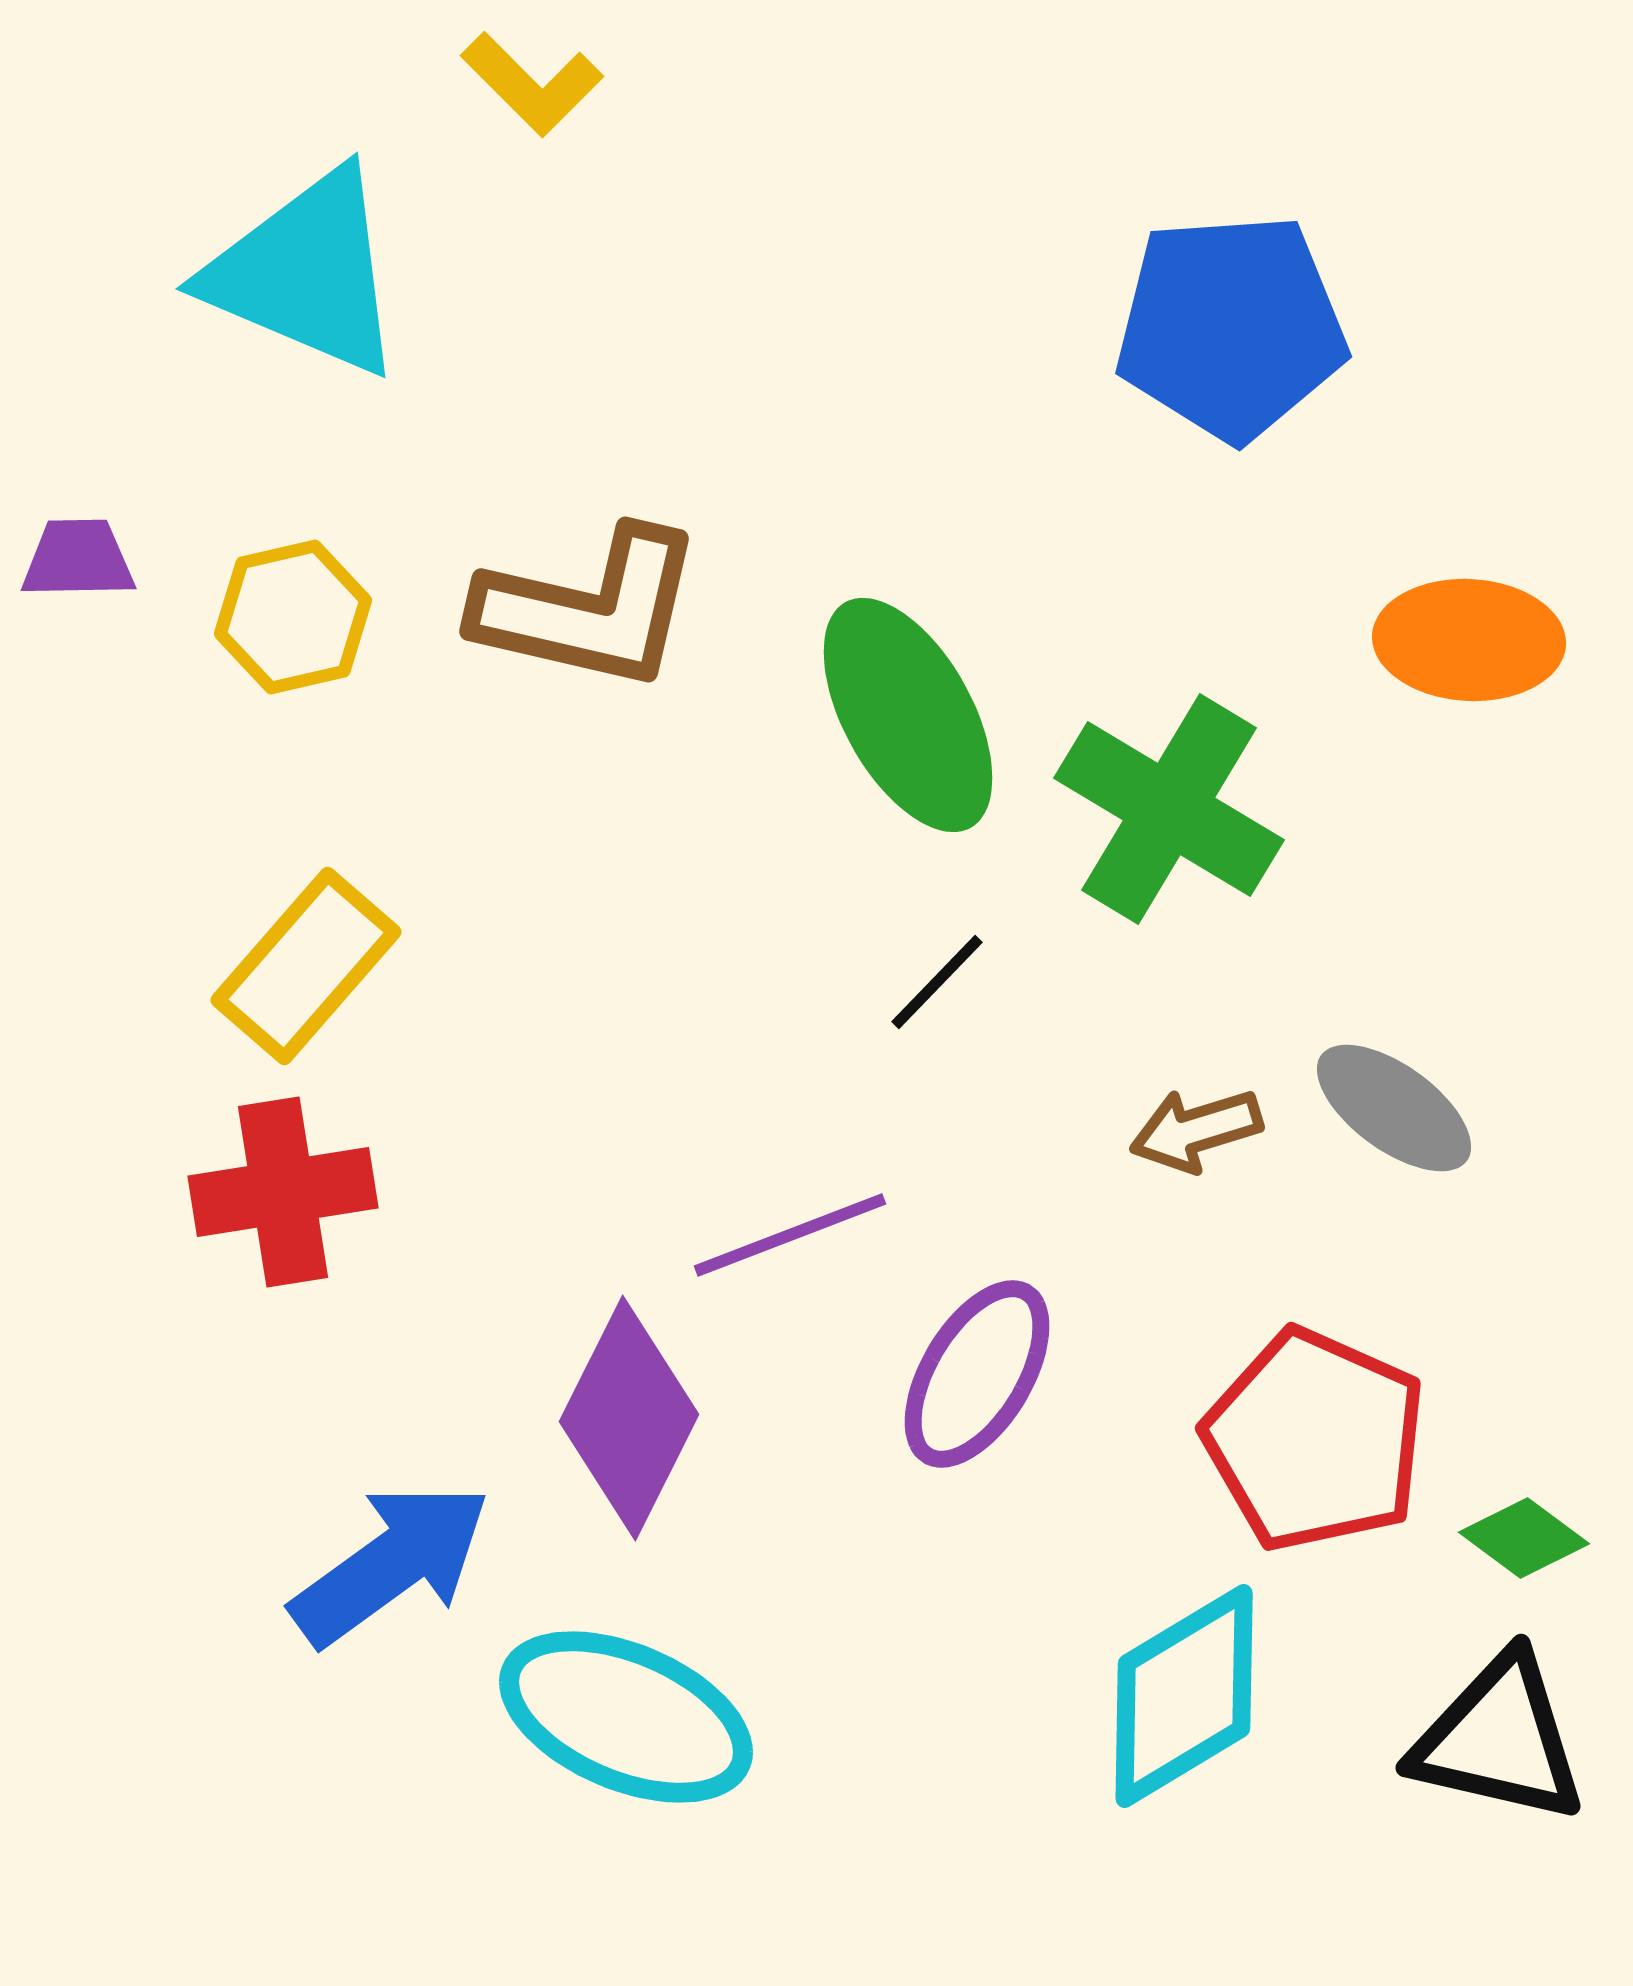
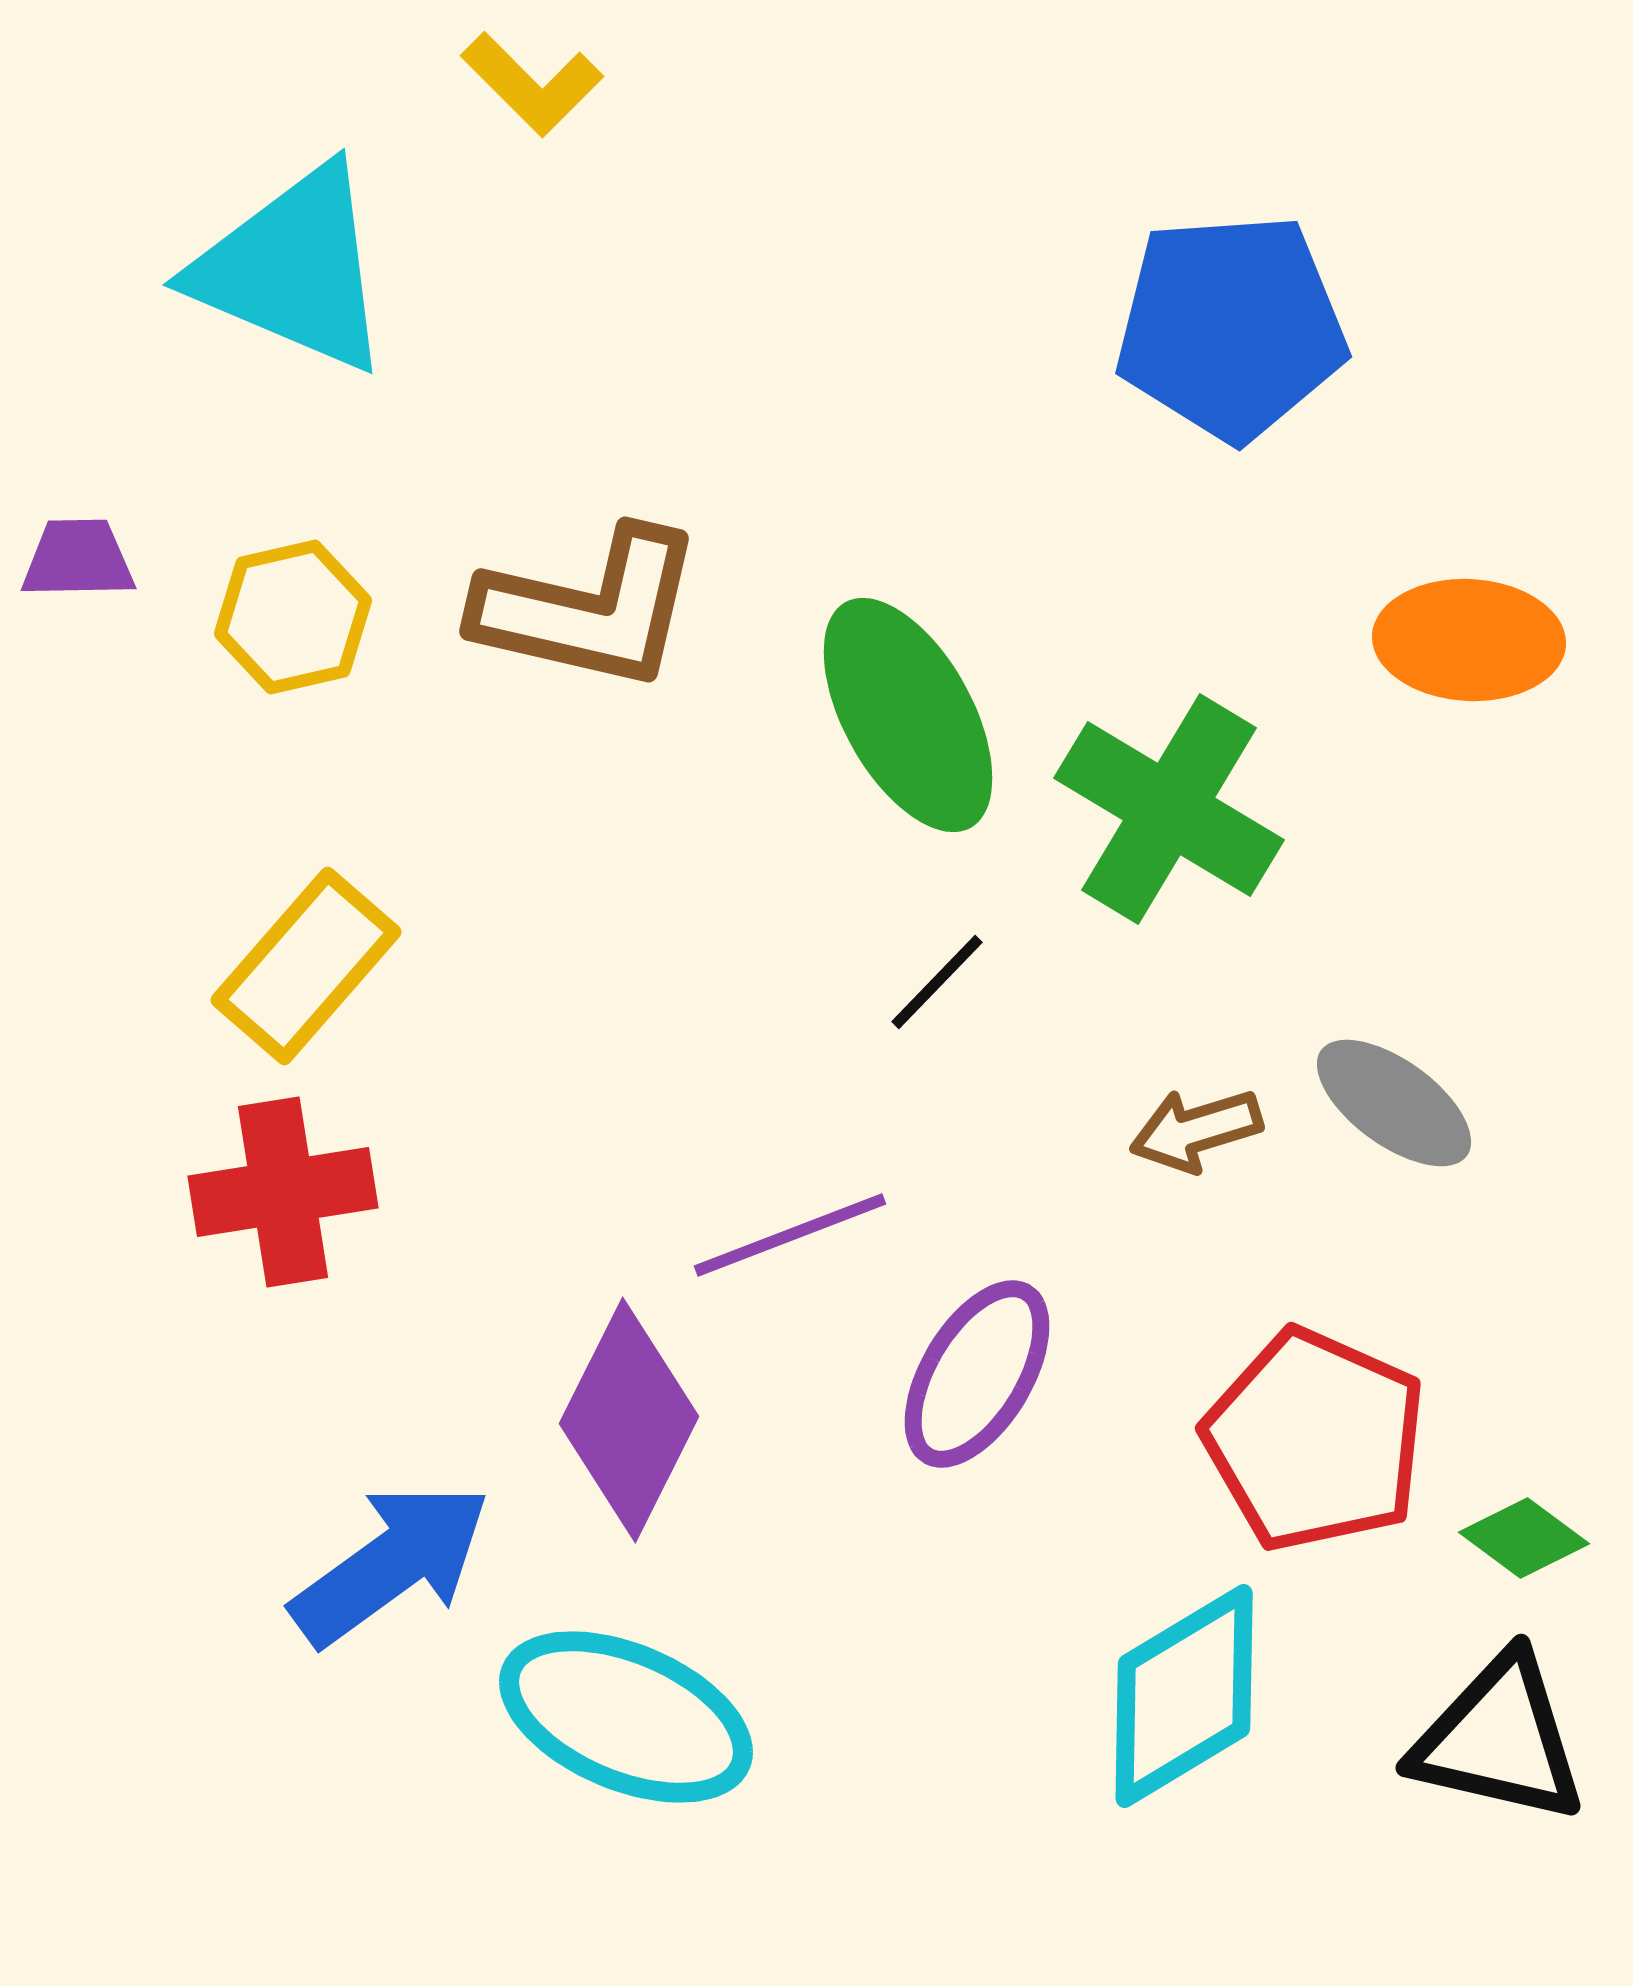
cyan triangle: moved 13 px left, 4 px up
gray ellipse: moved 5 px up
purple diamond: moved 2 px down
